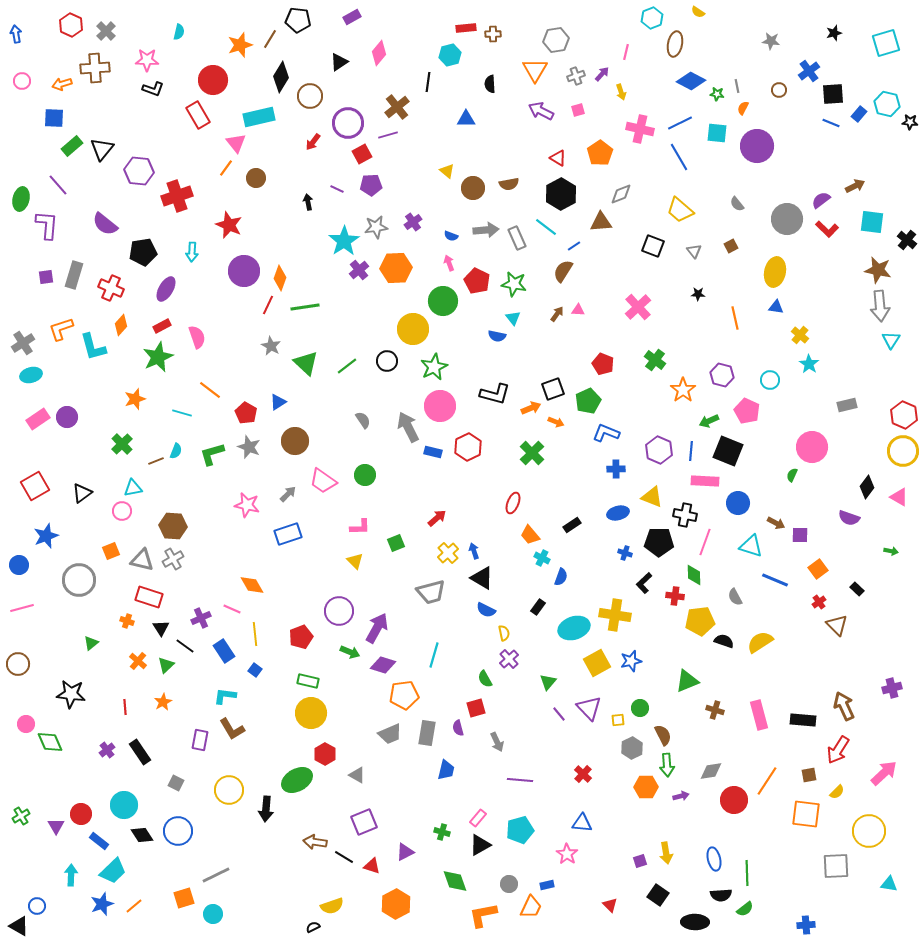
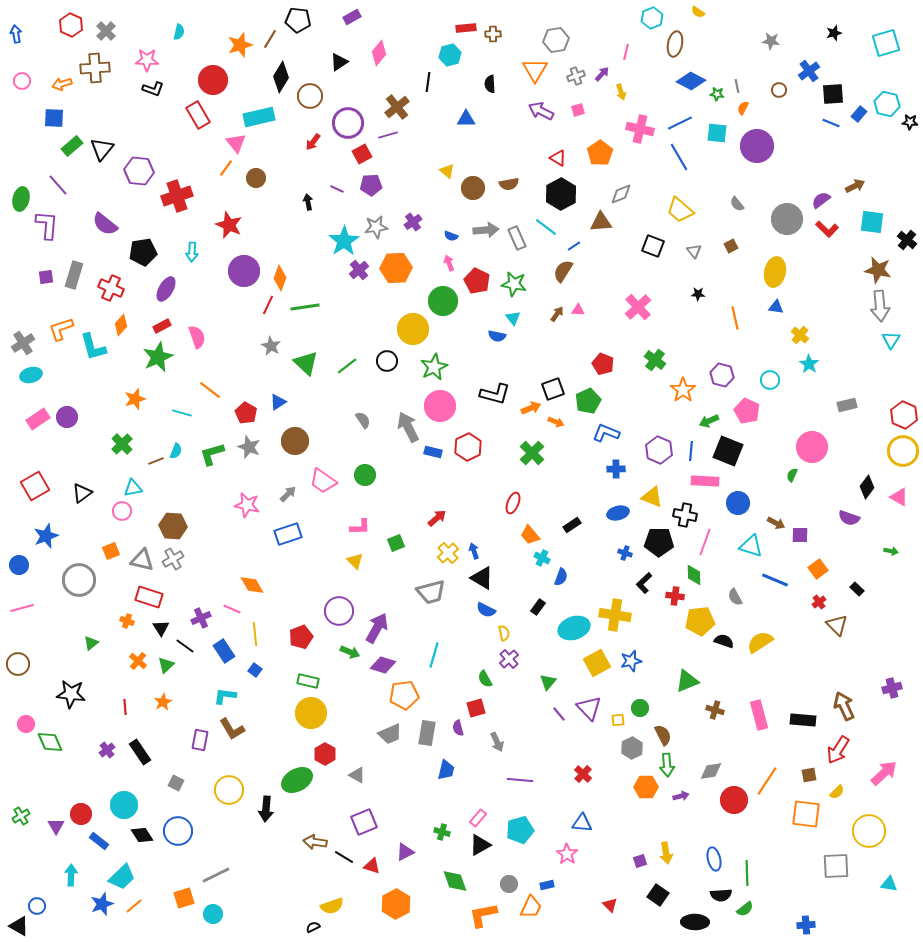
cyan trapezoid at (113, 871): moved 9 px right, 6 px down
